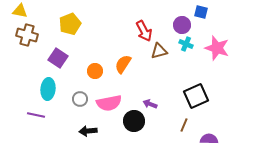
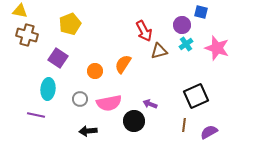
cyan cross: rotated 32 degrees clockwise
brown line: rotated 16 degrees counterclockwise
purple semicircle: moved 7 px up; rotated 30 degrees counterclockwise
